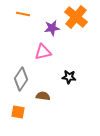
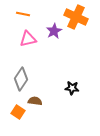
orange cross: rotated 15 degrees counterclockwise
purple star: moved 2 px right, 3 px down; rotated 21 degrees counterclockwise
pink triangle: moved 15 px left, 13 px up
black star: moved 3 px right, 11 px down
brown semicircle: moved 8 px left, 5 px down
orange square: rotated 24 degrees clockwise
